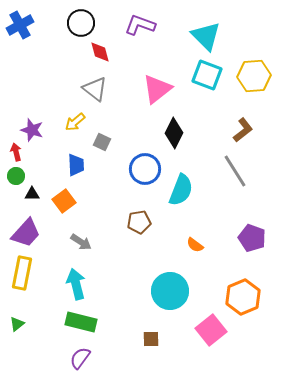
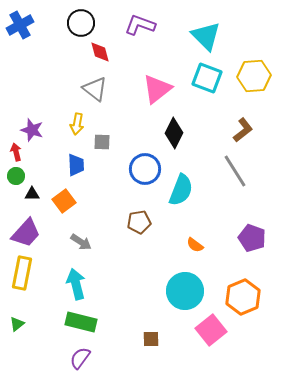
cyan square: moved 3 px down
yellow arrow: moved 2 px right, 2 px down; rotated 40 degrees counterclockwise
gray square: rotated 24 degrees counterclockwise
cyan circle: moved 15 px right
